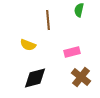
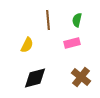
green semicircle: moved 2 px left, 10 px down
yellow semicircle: moved 1 px left; rotated 84 degrees counterclockwise
pink rectangle: moved 9 px up
